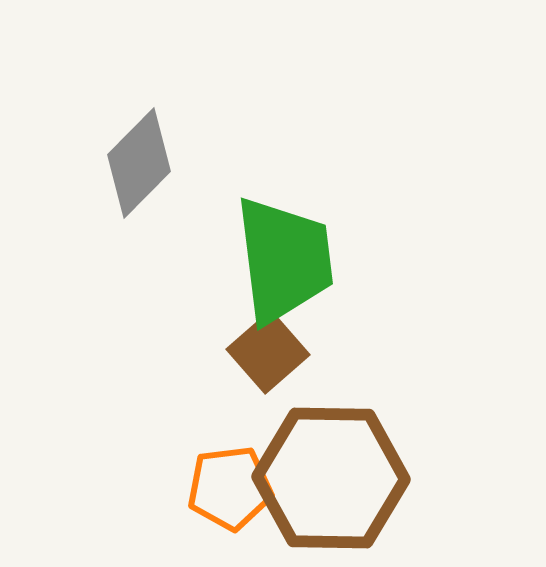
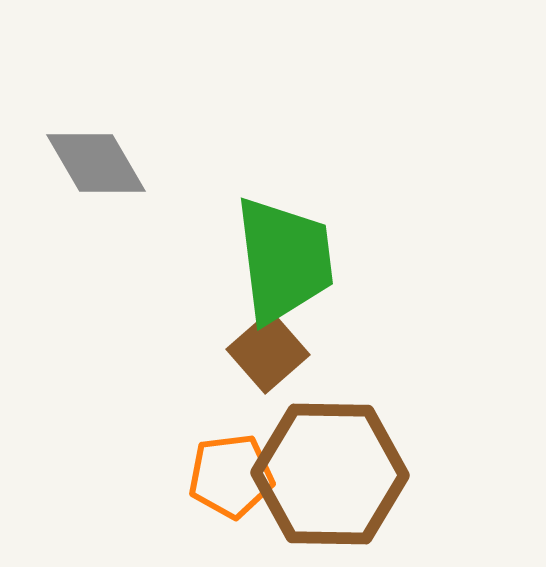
gray diamond: moved 43 px left; rotated 75 degrees counterclockwise
brown hexagon: moved 1 px left, 4 px up
orange pentagon: moved 1 px right, 12 px up
